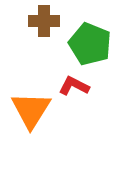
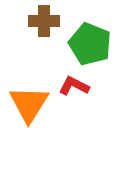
orange triangle: moved 2 px left, 6 px up
